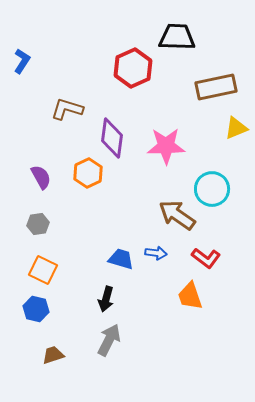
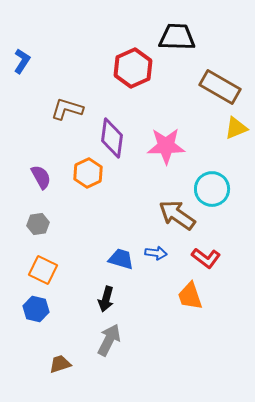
brown rectangle: moved 4 px right; rotated 42 degrees clockwise
brown trapezoid: moved 7 px right, 9 px down
